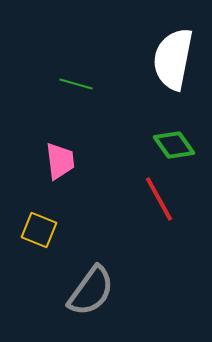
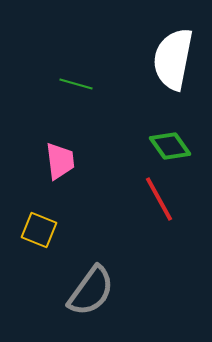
green diamond: moved 4 px left, 1 px down
